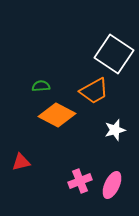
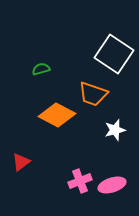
green semicircle: moved 17 px up; rotated 12 degrees counterclockwise
orange trapezoid: moved 1 px left, 3 px down; rotated 48 degrees clockwise
red triangle: rotated 24 degrees counterclockwise
pink ellipse: rotated 48 degrees clockwise
